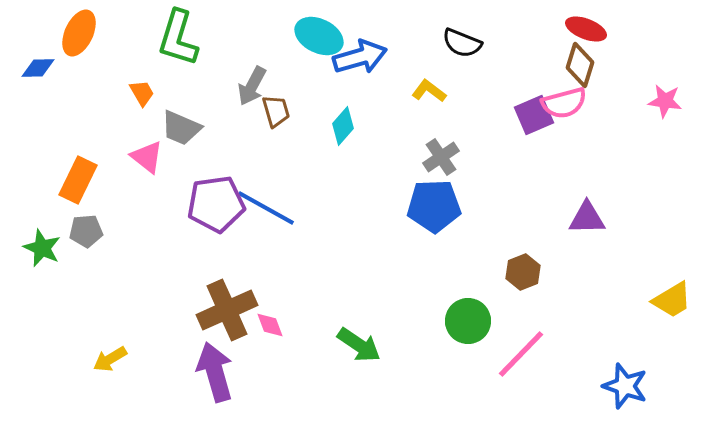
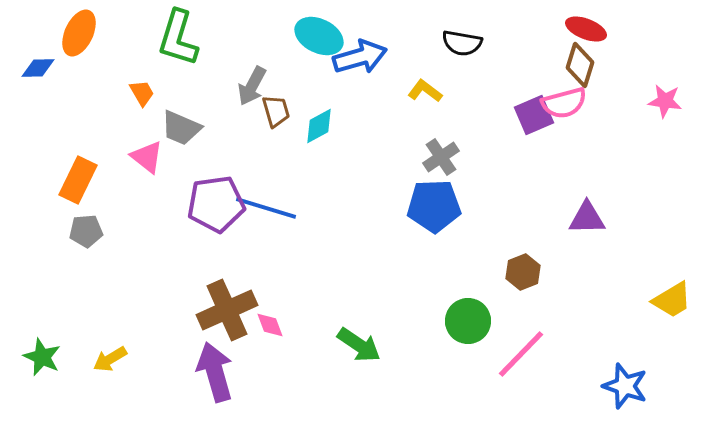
black semicircle: rotated 12 degrees counterclockwise
yellow L-shape: moved 4 px left
cyan diamond: moved 24 px left; rotated 21 degrees clockwise
blue line: rotated 12 degrees counterclockwise
green star: moved 109 px down
